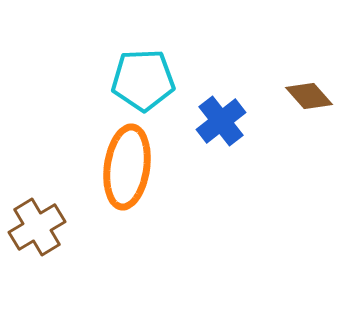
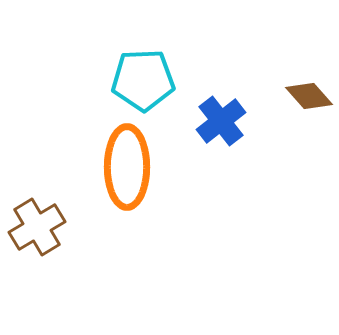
orange ellipse: rotated 8 degrees counterclockwise
